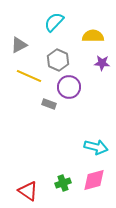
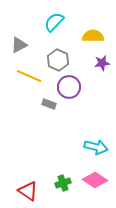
purple star: rotated 14 degrees counterclockwise
pink diamond: moved 1 px right; rotated 50 degrees clockwise
